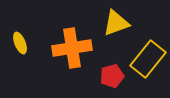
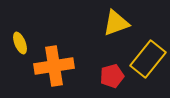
orange cross: moved 18 px left, 18 px down
